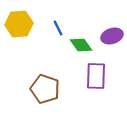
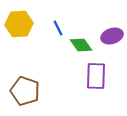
brown pentagon: moved 20 px left, 2 px down
